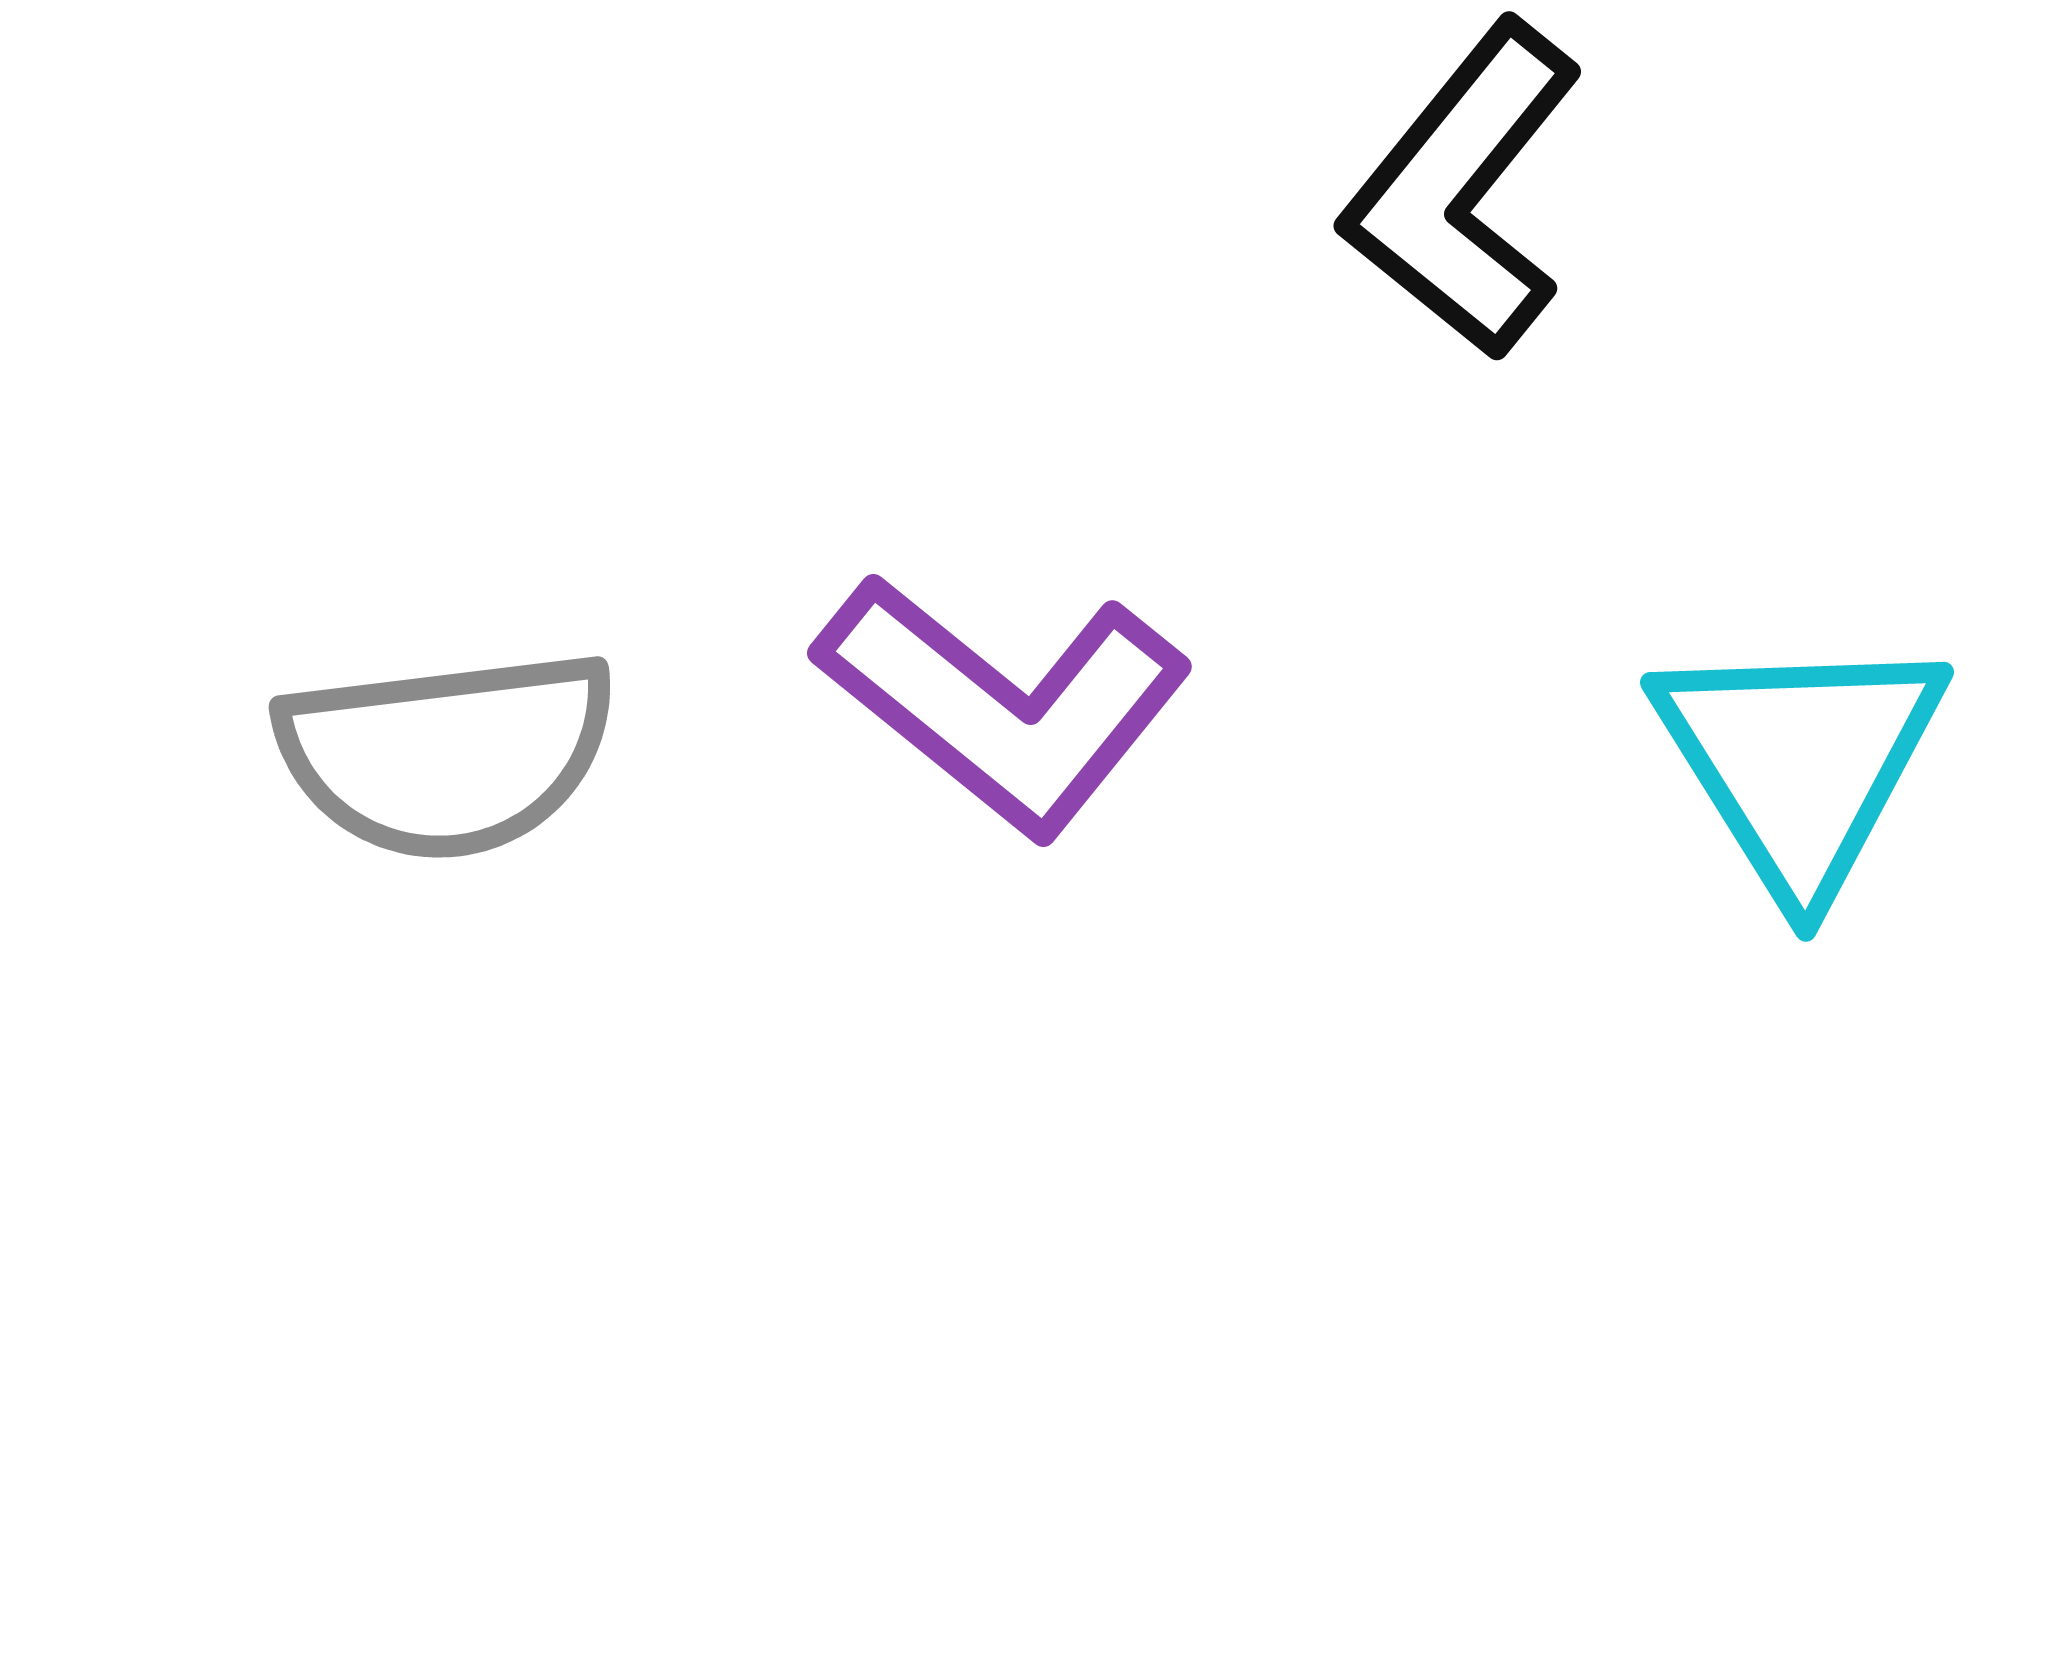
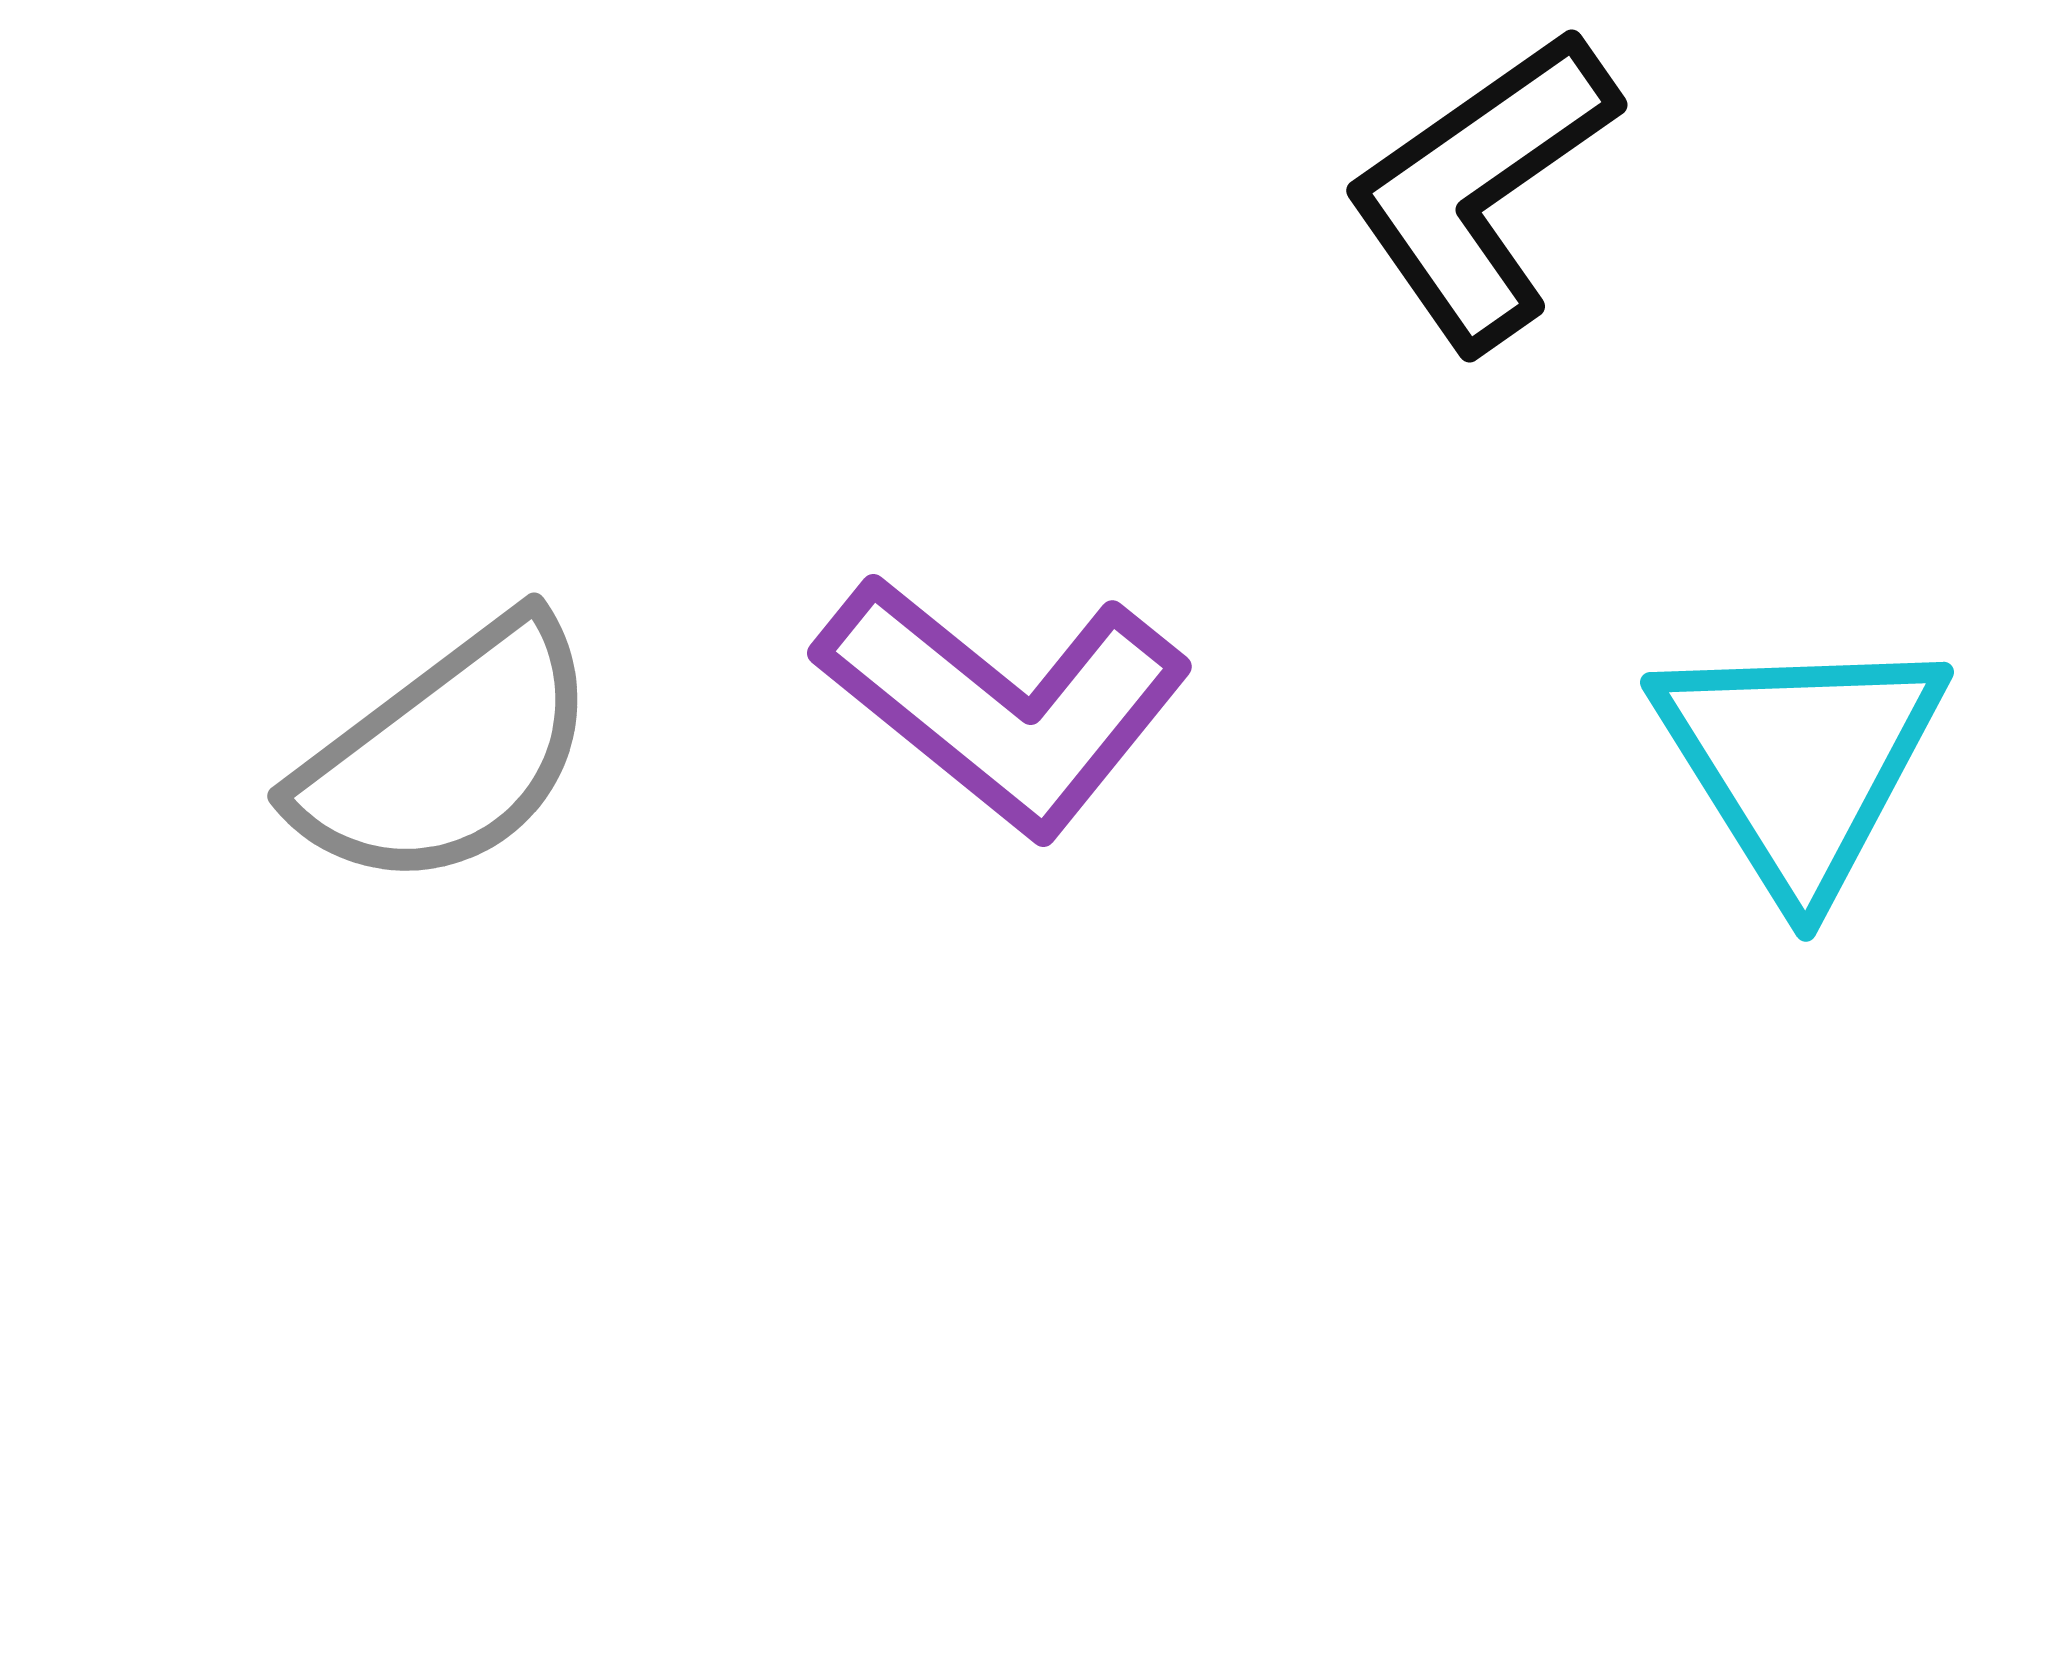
black L-shape: moved 18 px right, 1 px up; rotated 16 degrees clockwise
gray semicircle: rotated 30 degrees counterclockwise
